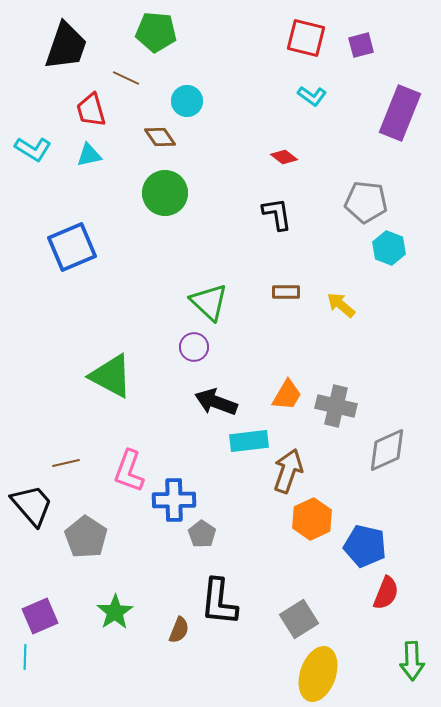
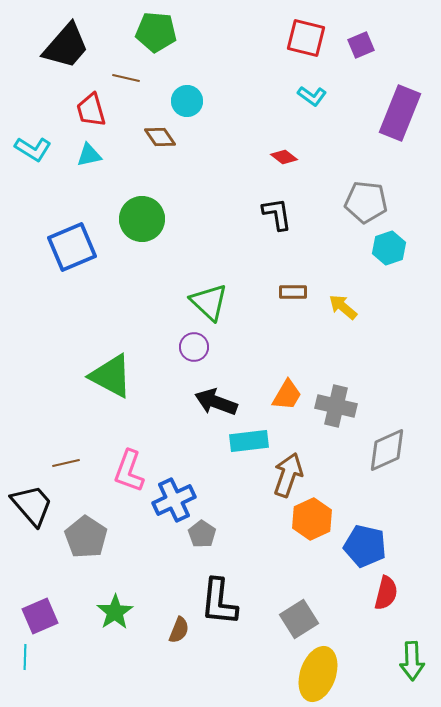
purple square at (361, 45): rotated 8 degrees counterclockwise
black trapezoid at (66, 46): rotated 22 degrees clockwise
brown line at (126, 78): rotated 12 degrees counterclockwise
green circle at (165, 193): moved 23 px left, 26 px down
cyan hexagon at (389, 248): rotated 20 degrees clockwise
brown rectangle at (286, 292): moved 7 px right
yellow arrow at (341, 305): moved 2 px right, 2 px down
brown arrow at (288, 471): moved 4 px down
blue cross at (174, 500): rotated 24 degrees counterclockwise
red semicircle at (386, 593): rotated 8 degrees counterclockwise
